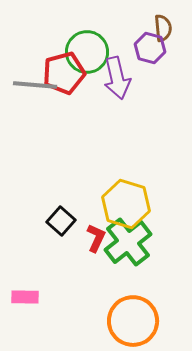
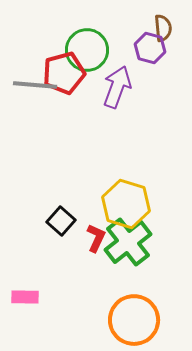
green circle: moved 2 px up
purple arrow: moved 9 px down; rotated 147 degrees counterclockwise
orange circle: moved 1 px right, 1 px up
